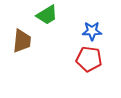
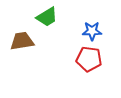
green trapezoid: moved 2 px down
brown trapezoid: rotated 105 degrees counterclockwise
